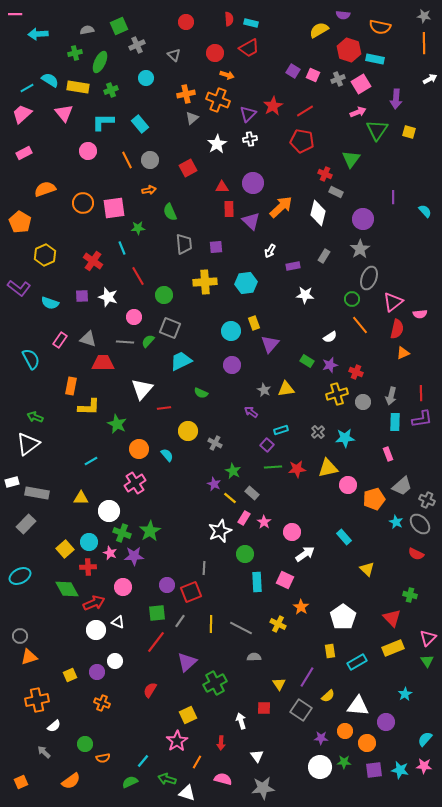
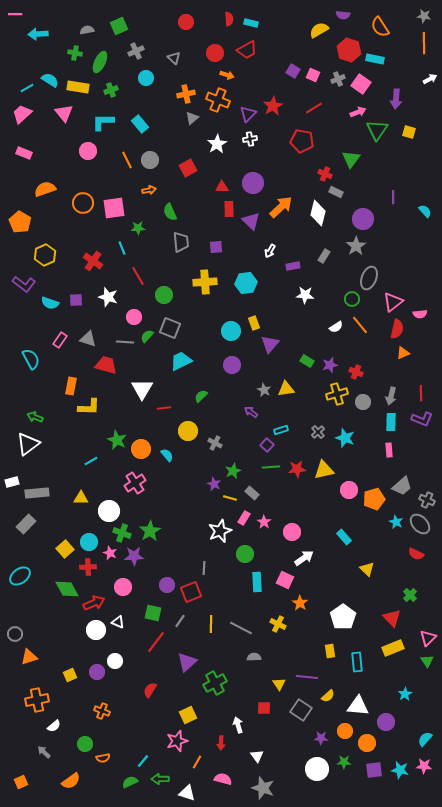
orange semicircle at (380, 27): rotated 45 degrees clockwise
gray cross at (137, 45): moved 1 px left, 6 px down
red trapezoid at (249, 48): moved 2 px left, 2 px down
green cross at (75, 53): rotated 24 degrees clockwise
gray triangle at (174, 55): moved 3 px down
pink square at (361, 84): rotated 24 degrees counterclockwise
red line at (305, 111): moved 9 px right, 3 px up
pink rectangle at (24, 153): rotated 49 degrees clockwise
gray trapezoid at (184, 244): moved 3 px left, 2 px up
gray star at (360, 249): moved 4 px left, 3 px up
purple L-shape at (19, 288): moved 5 px right, 4 px up
purple square at (82, 296): moved 6 px left, 4 px down
white semicircle at (330, 337): moved 6 px right, 10 px up
green semicircle at (148, 341): moved 1 px left, 5 px up
red trapezoid at (103, 363): moved 3 px right, 2 px down; rotated 15 degrees clockwise
white triangle at (142, 389): rotated 10 degrees counterclockwise
green semicircle at (201, 393): moved 3 px down; rotated 112 degrees clockwise
purple L-shape at (422, 419): rotated 30 degrees clockwise
cyan rectangle at (395, 422): moved 4 px left
green star at (117, 424): moved 16 px down
cyan star at (345, 438): rotated 24 degrees clockwise
orange circle at (139, 449): moved 2 px right
pink rectangle at (388, 454): moved 1 px right, 4 px up; rotated 16 degrees clockwise
green line at (273, 467): moved 2 px left
yellow triangle at (328, 468): moved 4 px left, 2 px down
green star at (233, 471): rotated 21 degrees clockwise
pink circle at (348, 485): moved 1 px right, 5 px down
gray rectangle at (37, 493): rotated 15 degrees counterclockwise
yellow line at (230, 498): rotated 24 degrees counterclockwise
white arrow at (305, 554): moved 1 px left, 4 px down
cyan ellipse at (20, 576): rotated 10 degrees counterclockwise
green cross at (410, 595): rotated 32 degrees clockwise
orange star at (301, 607): moved 1 px left, 4 px up
green square at (157, 613): moved 4 px left; rotated 18 degrees clockwise
gray circle at (20, 636): moved 5 px left, 2 px up
cyan rectangle at (357, 662): rotated 66 degrees counterclockwise
purple line at (307, 677): rotated 65 degrees clockwise
orange cross at (102, 703): moved 8 px down
white arrow at (241, 721): moved 3 px left, 4 px down
pink star at (177, 741): rotated 15 degrees clockwise
white circle at (320, 767): moved 3 px left, 2 px down
green arrow at (167, 779): moved 7 px left; rotated 18 degrees counterclockwise
gray star at (263, 788): rotated 25 degrees clockwise
